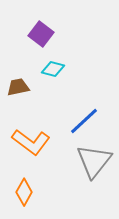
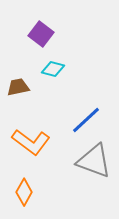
blue line: moved 2 px right, 1 px up
gray triangle: rotated 48 degrees counterclockwise
